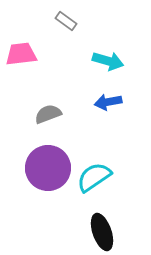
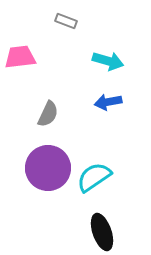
gray rectangle: rotated 15 degrees counterclockwise
pink trapezoid: moved 1 px left, 3 px down
gray semicircle: rotated 136 degrees clockwise
